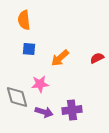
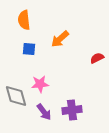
orange arrow: moved 19 px up
gray diamond: moved 1 px left, 1 px up
purple arrow: rotated 36 degrees clockwise
